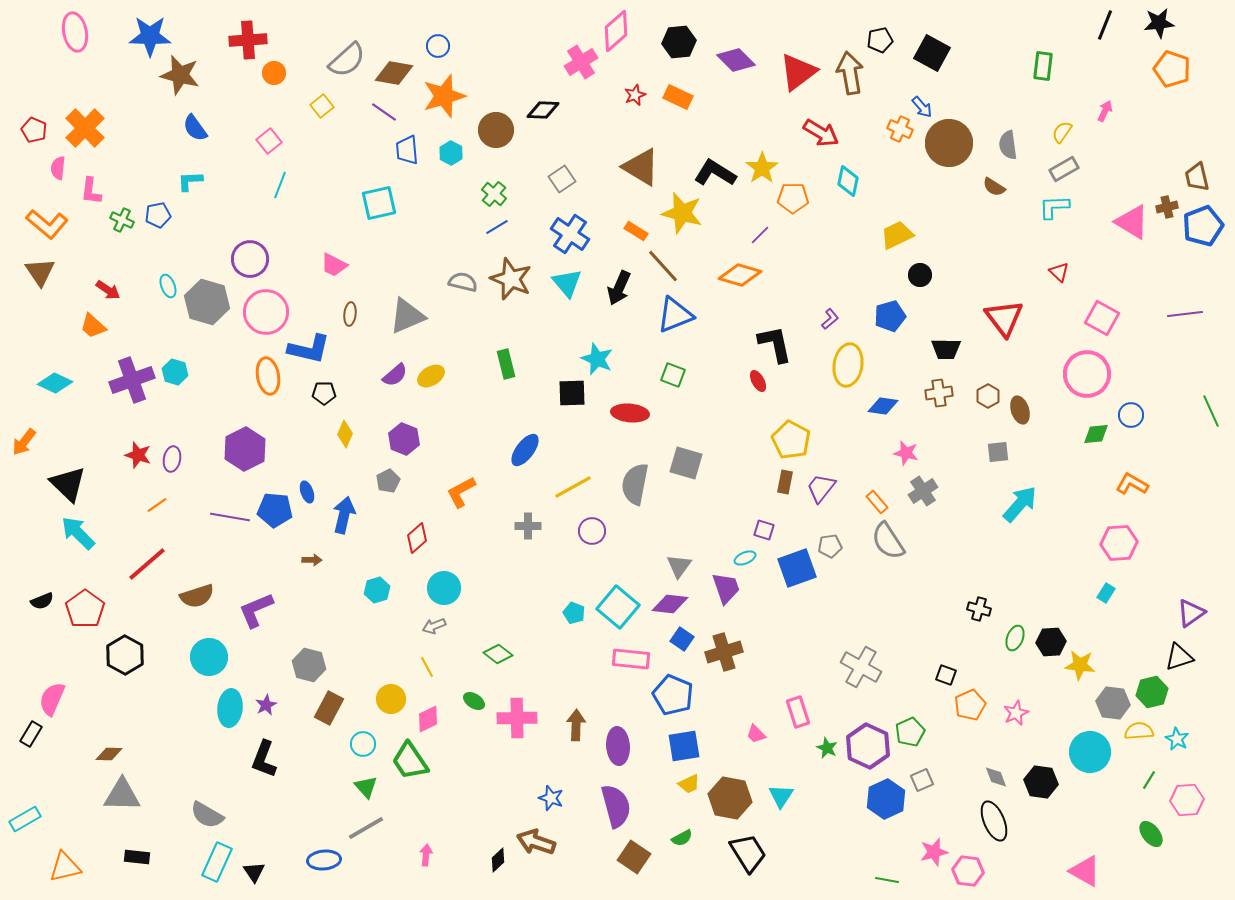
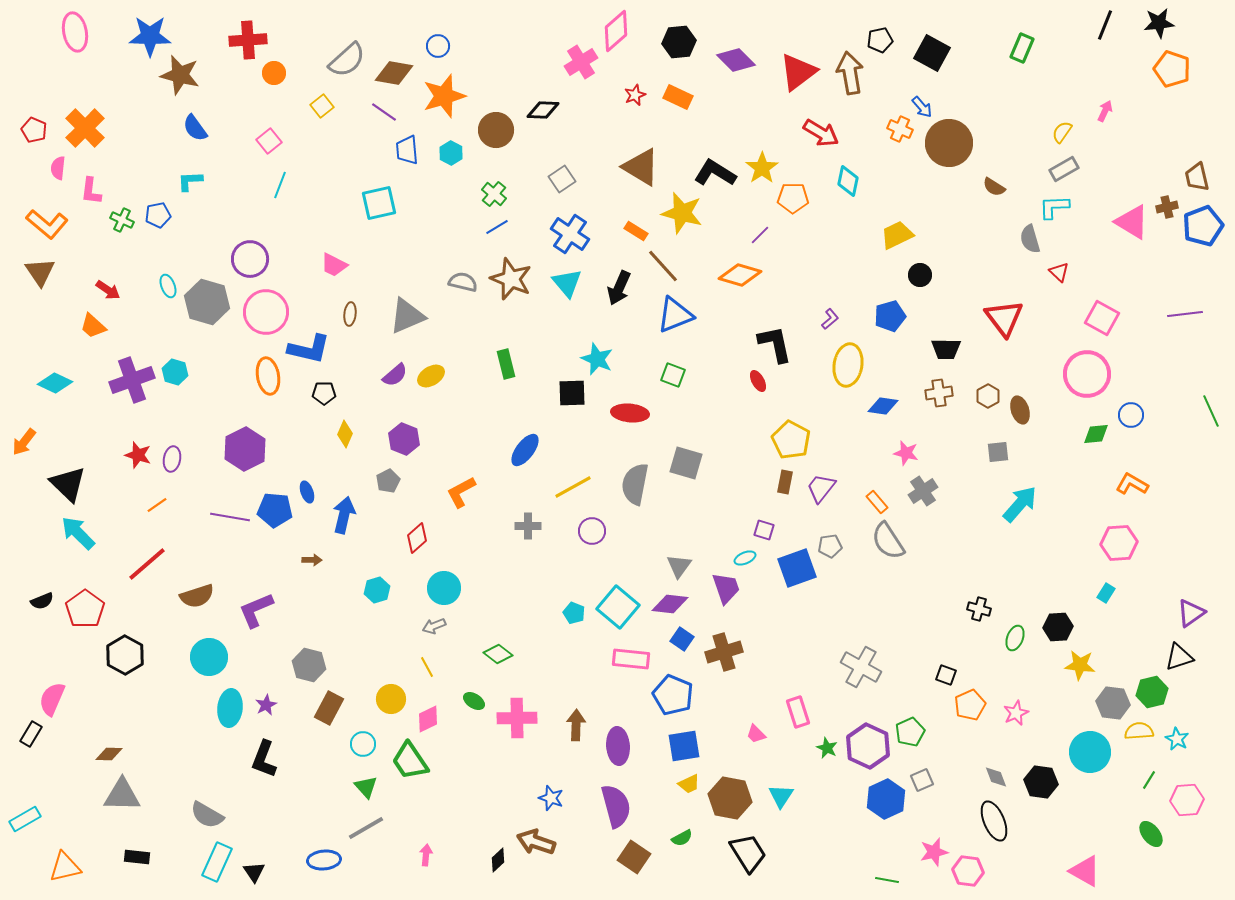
green rectangle at (1043, 66): moved 21 px left, 18 px up; rotated 16 degrees clockwise
gray semicircle at (1008, 145): moved 22 px right, 94 px down; rotated 8 degrees counterclockwise
black hexagon at (1051, 642): moved 7 px right, 15 px up
